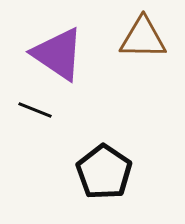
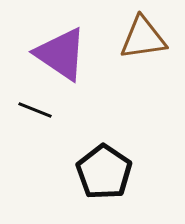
brown triangle: rotated 9 degrees counterclockwise
purple triangle: moved 3 px right
